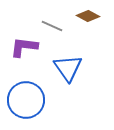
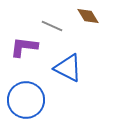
brown diamond: rotated 30 degrees clockwise
blue triangle: rotated 28 degrees counterclockwise
